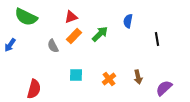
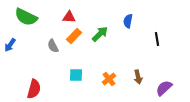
red triangle: moved 2 px left; rotated 24 degrees clockwise
